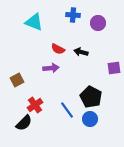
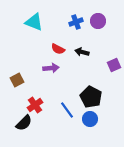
blue cross: moved 3 px right, 7 px down; rotated 24 degrees counterclockwise
purple circle: moved 2 px up
black arrow: moved 1 px right
purple square: moved 3 px up; rotated 16 degrees counterclockwise
